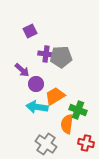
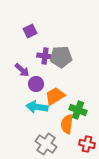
purple cross: moved 1 px left, 2 px down
red cross: moved 1 px right, 1 px down
